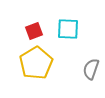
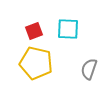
yellow pentagon: rotated 28 degrees counterclockwise
gray semicircle: moved 2 px left
